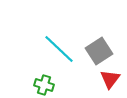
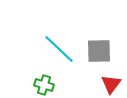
gray square: rotated 32 degrees clockwise
red triangle: moved 1 px right, 5 px down
